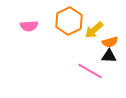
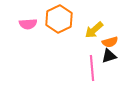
orange hexagon: moved 10 px left, 2 px up
pink semicircle: moved 1 px left, 2 px up
black triangle: rotated 21 degrees counterclockwise
pink line: moved 2 px right, 3 px up; rotated 55 degrees clockwise
